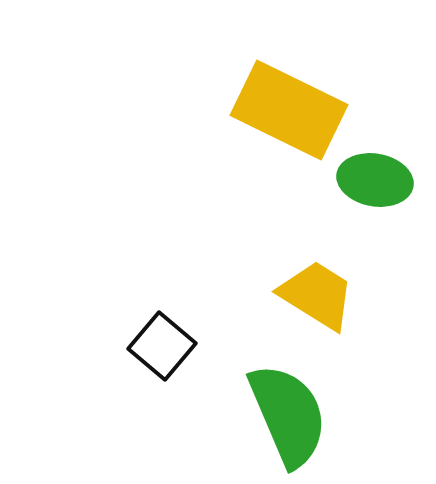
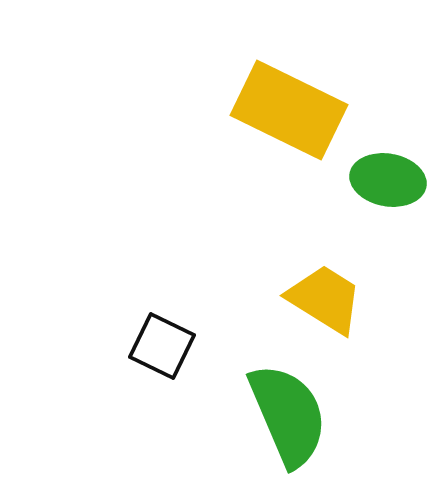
green ellipse: moved 13 px right
yellow trapezoid: moved 8 px right, 4 px down
black square: rotated 14 degrees counterclockwise
